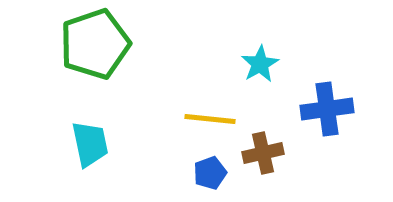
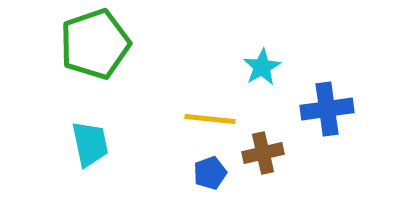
cyan star: moved 2 px right, 3 px down
